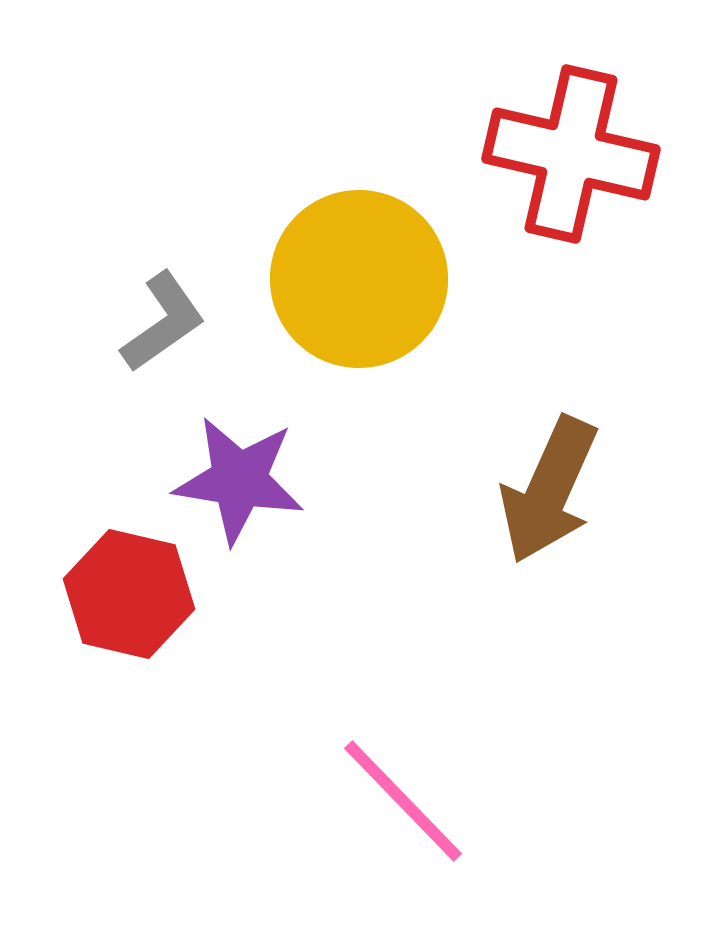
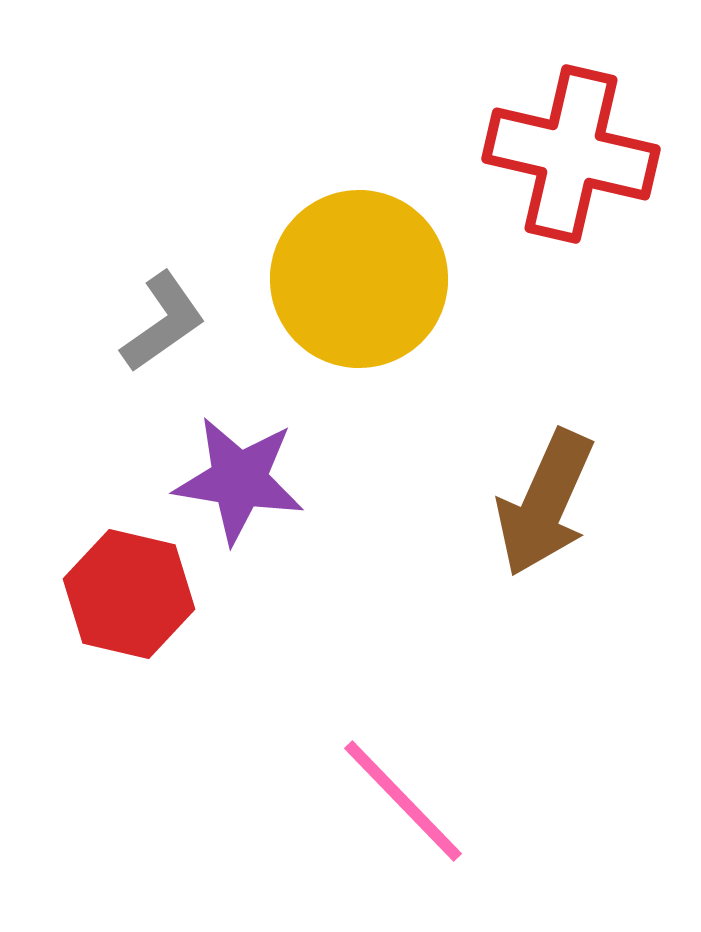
brown arrow: moved 4 px left, 13 px down
